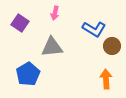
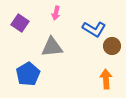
pink arrow: moved 1 px right
